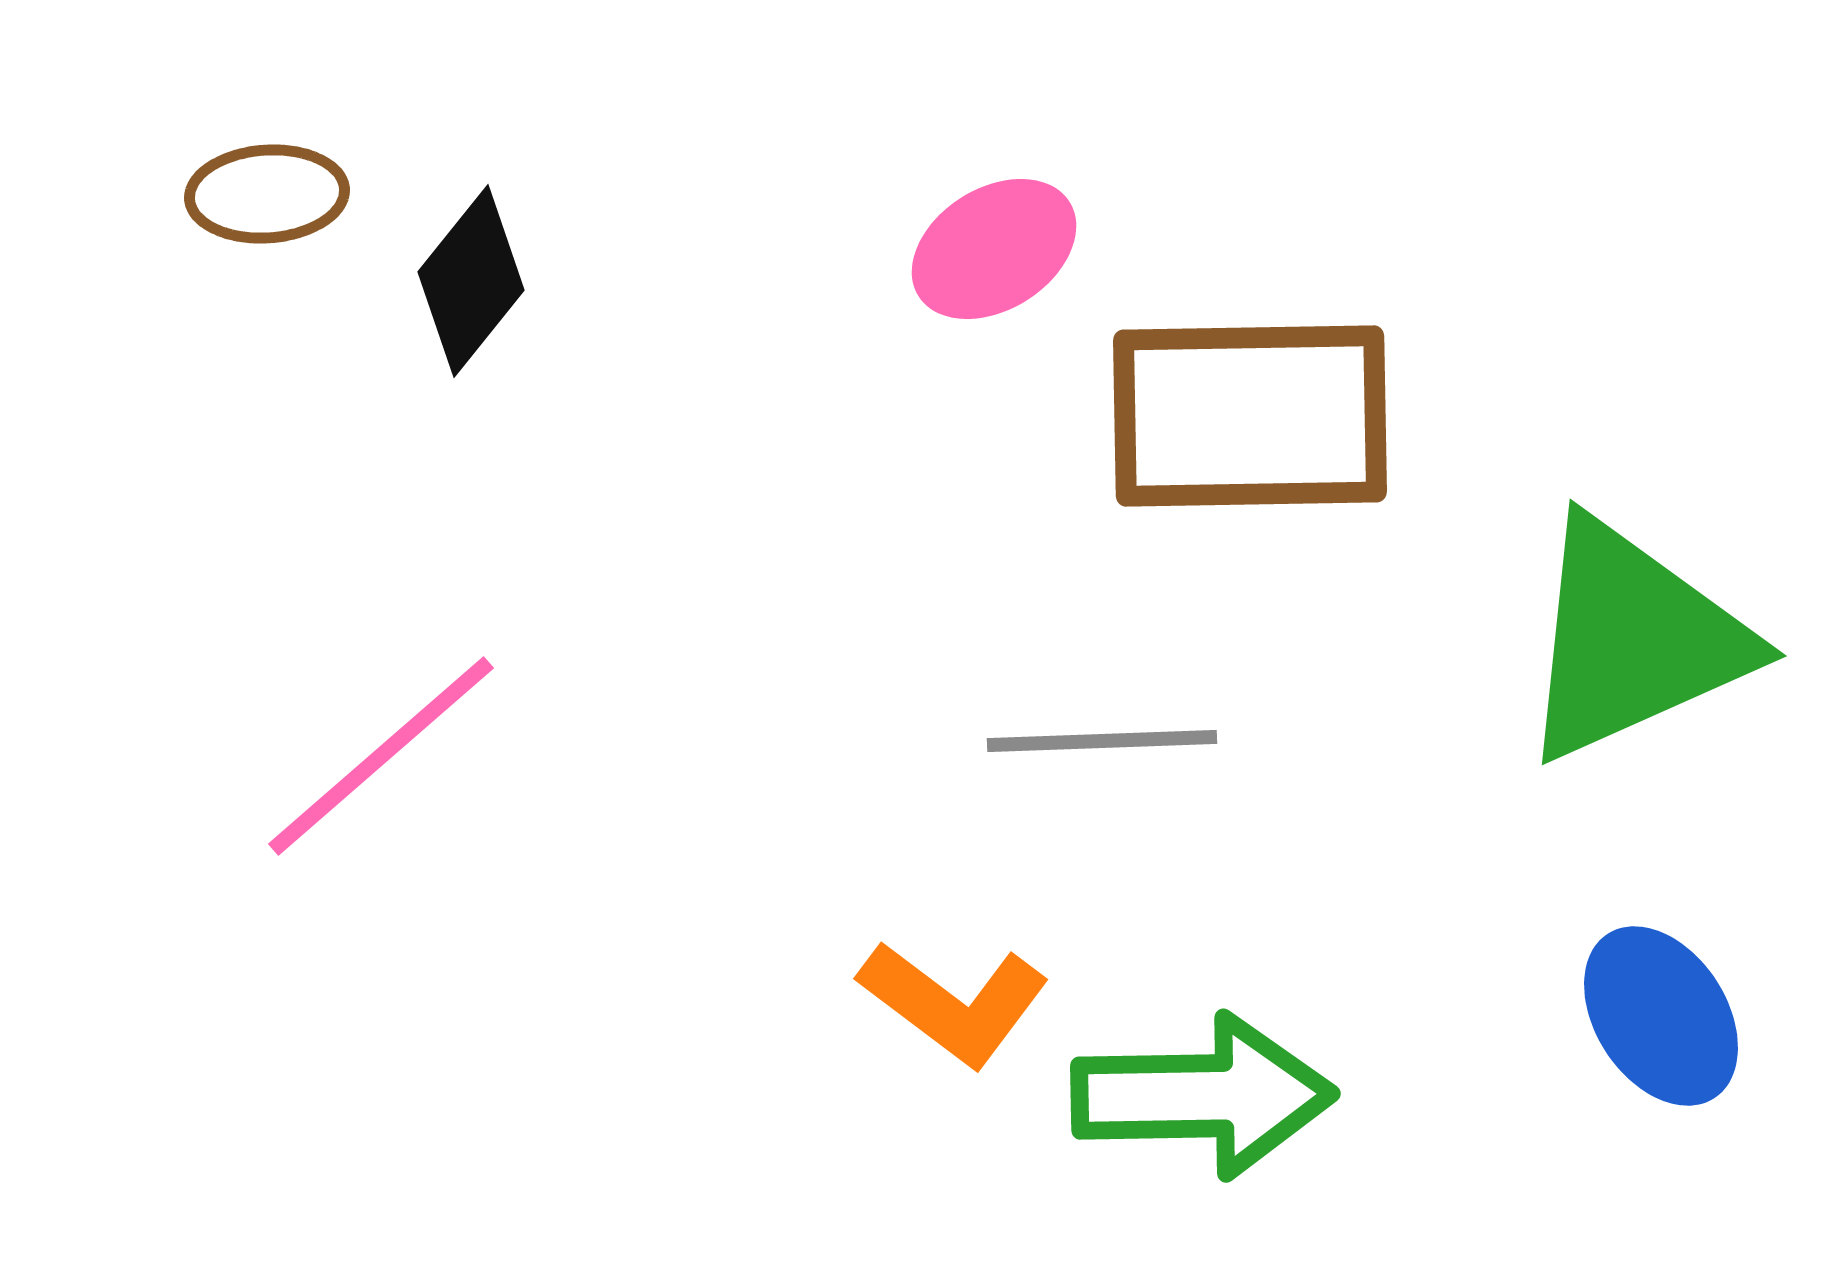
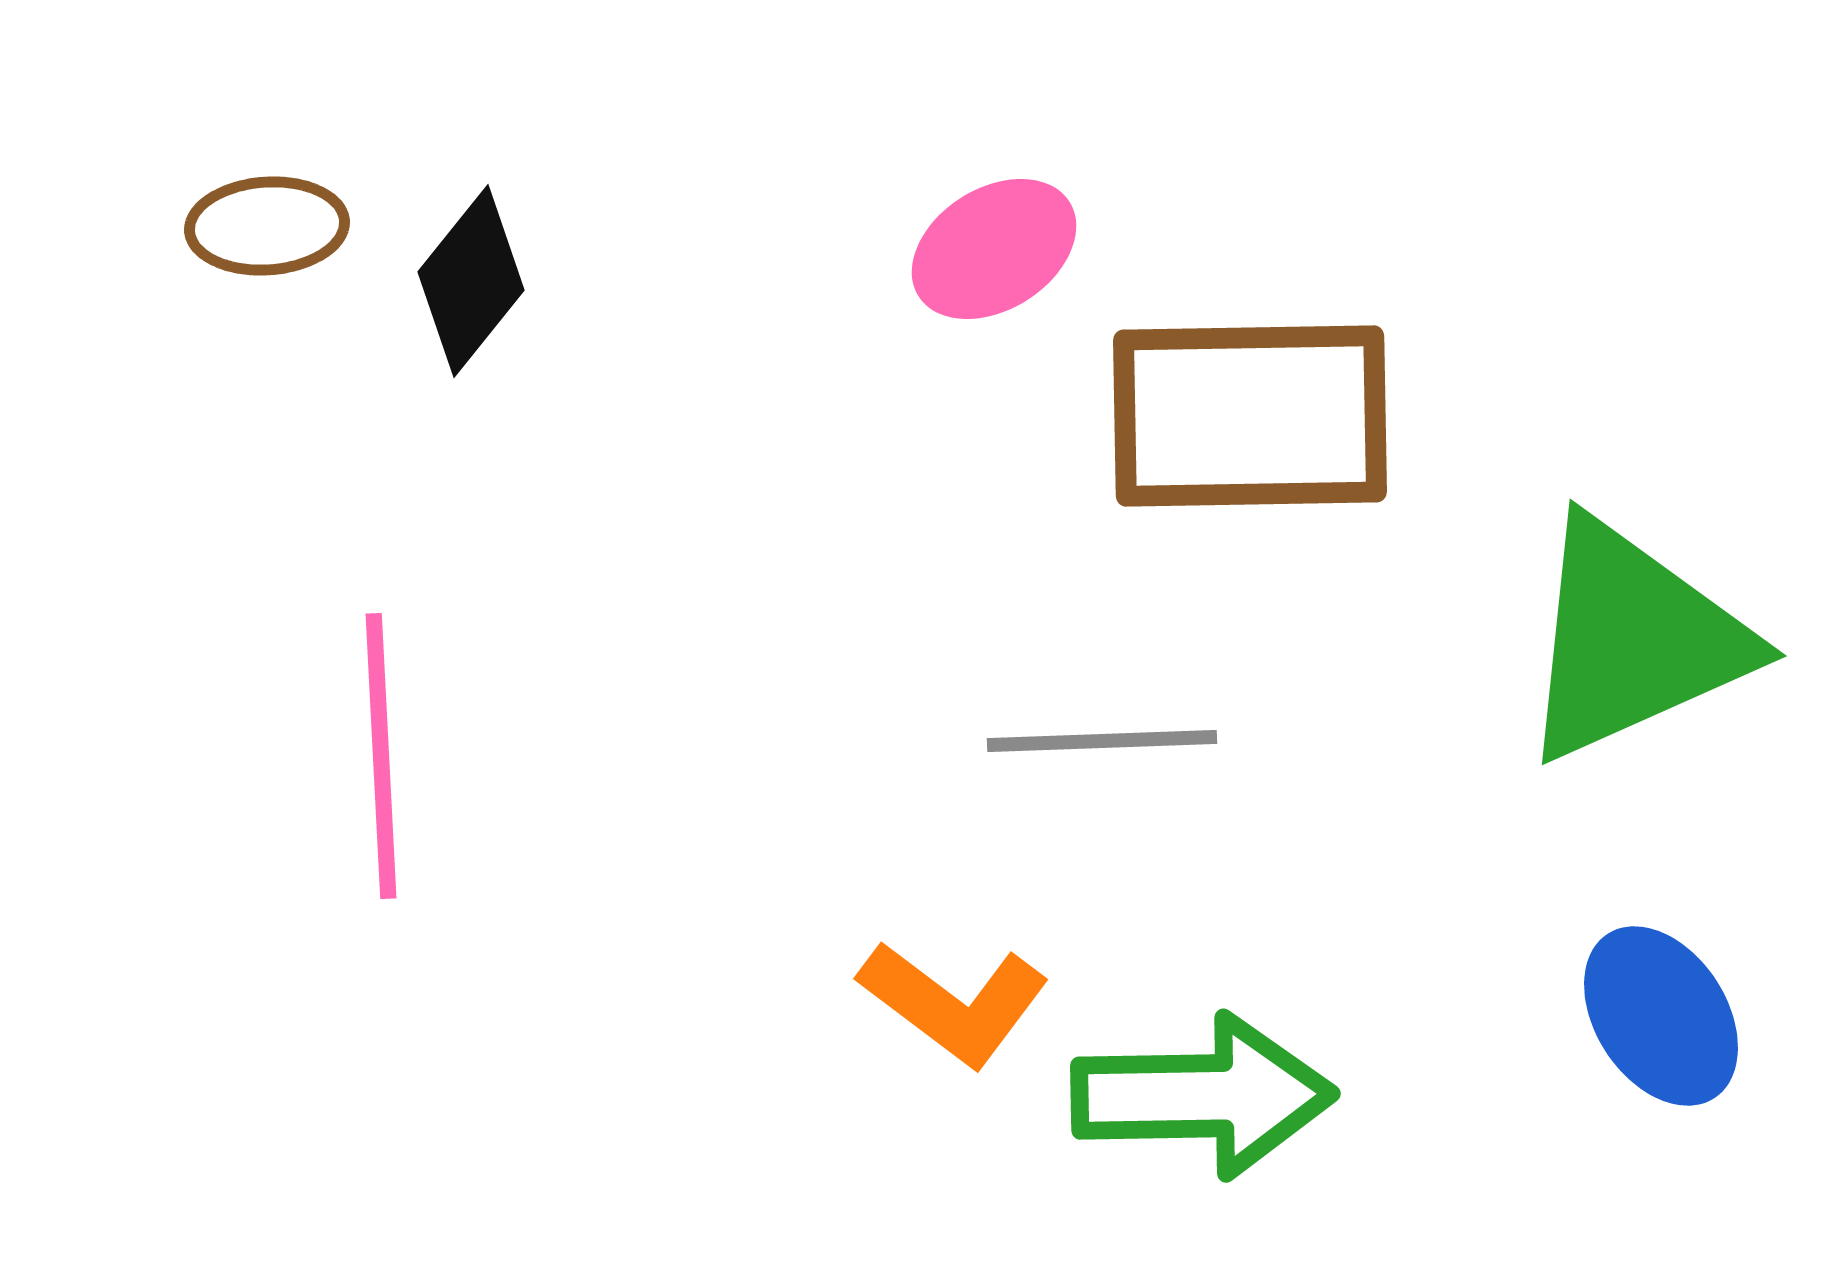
brown ellipse: moved 32 px down
pink line: rotated 52 degrees counterclockwise
